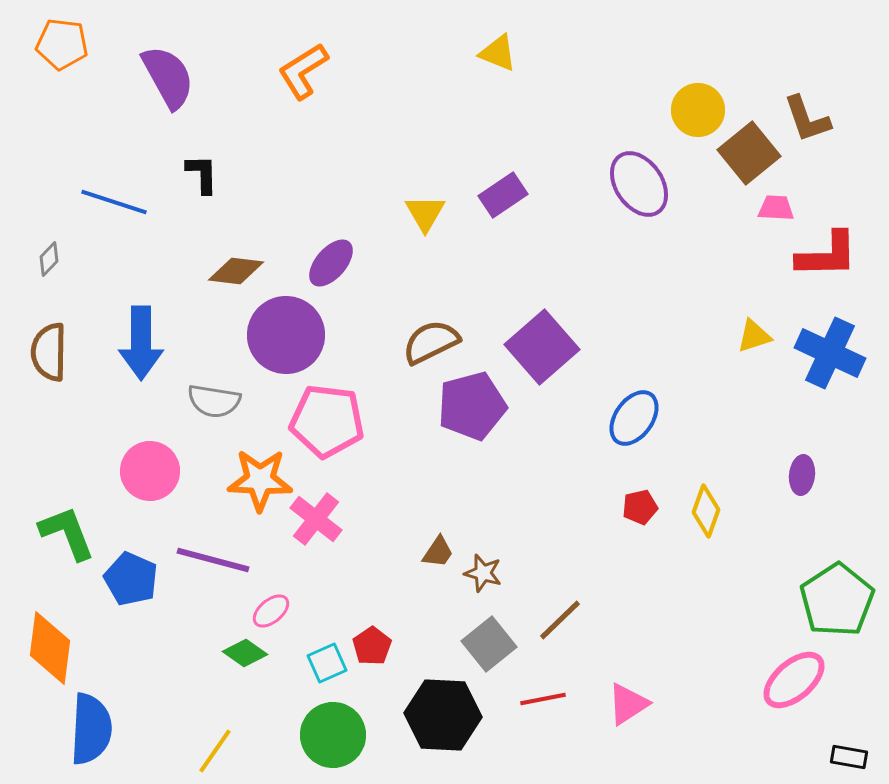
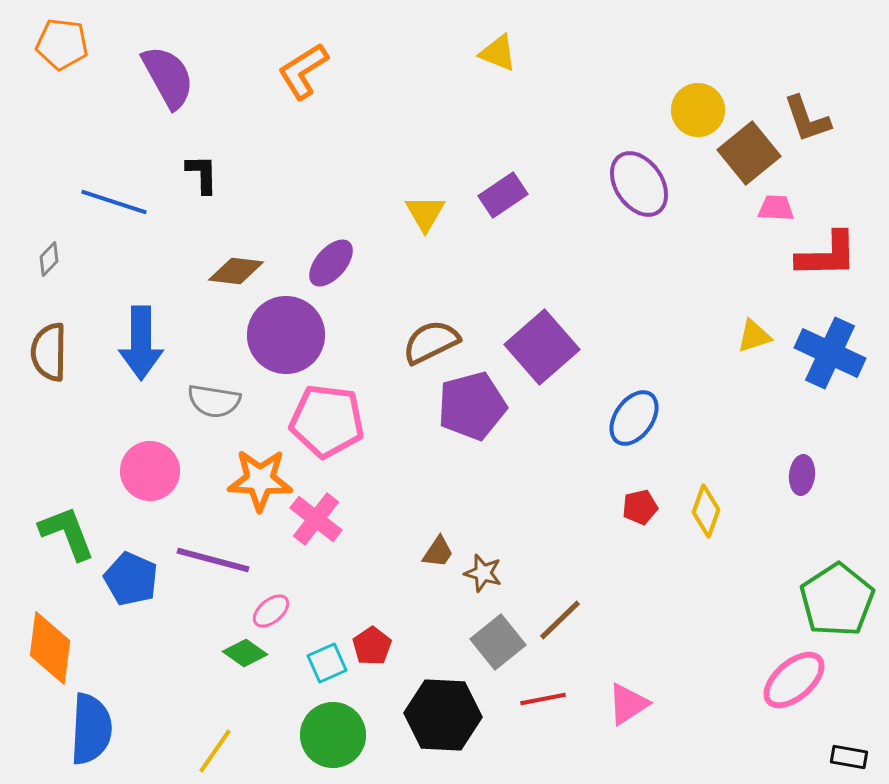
gray square at (489, 644): moved 9 px right, 2 px up
